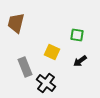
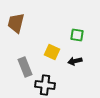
black arrow: moved 5 px left; rotated 24 degrees clockwise
black cross: moved 1 px left, 2 px down; rotated 30 degrees counterclockwise
